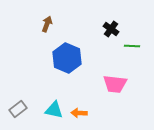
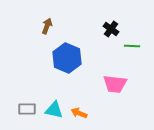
brown arrow: moved 2 px down
gray rectangle: moved 9 px right; rotated 36 degrees clockwise
orange arrow: rotated 21 degrees clockwise
